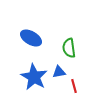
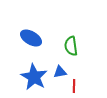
green semicircle: moved 2 px right, 2 px up
blue triangle: moved 1 px right
red line: rotated 16 degrees clockwise
